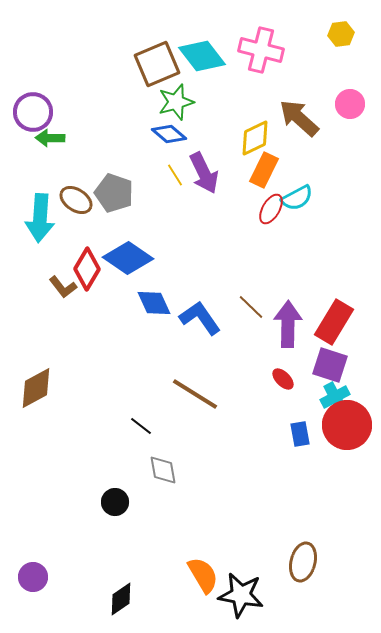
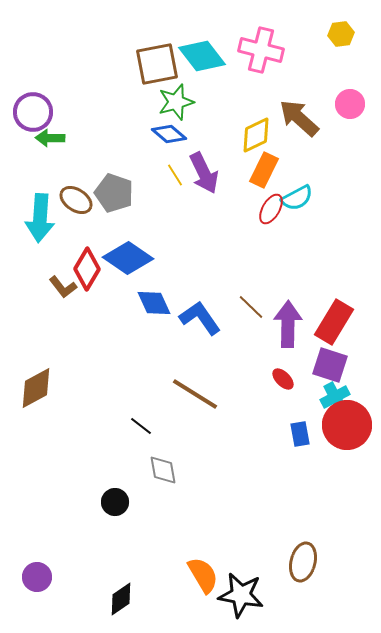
brown square at (157, 64): rotated 12 degrees clockwise
yellow diamond at (255, 138): moved 1 px right, 3 px up
purple circle at (33, 577): moved 4 px right
